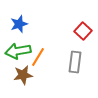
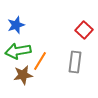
blue star: moved 3 px left, 1 px down
red square: moved 1 px right, 1 px up
orange line: moved 2 px right, 4 px down
